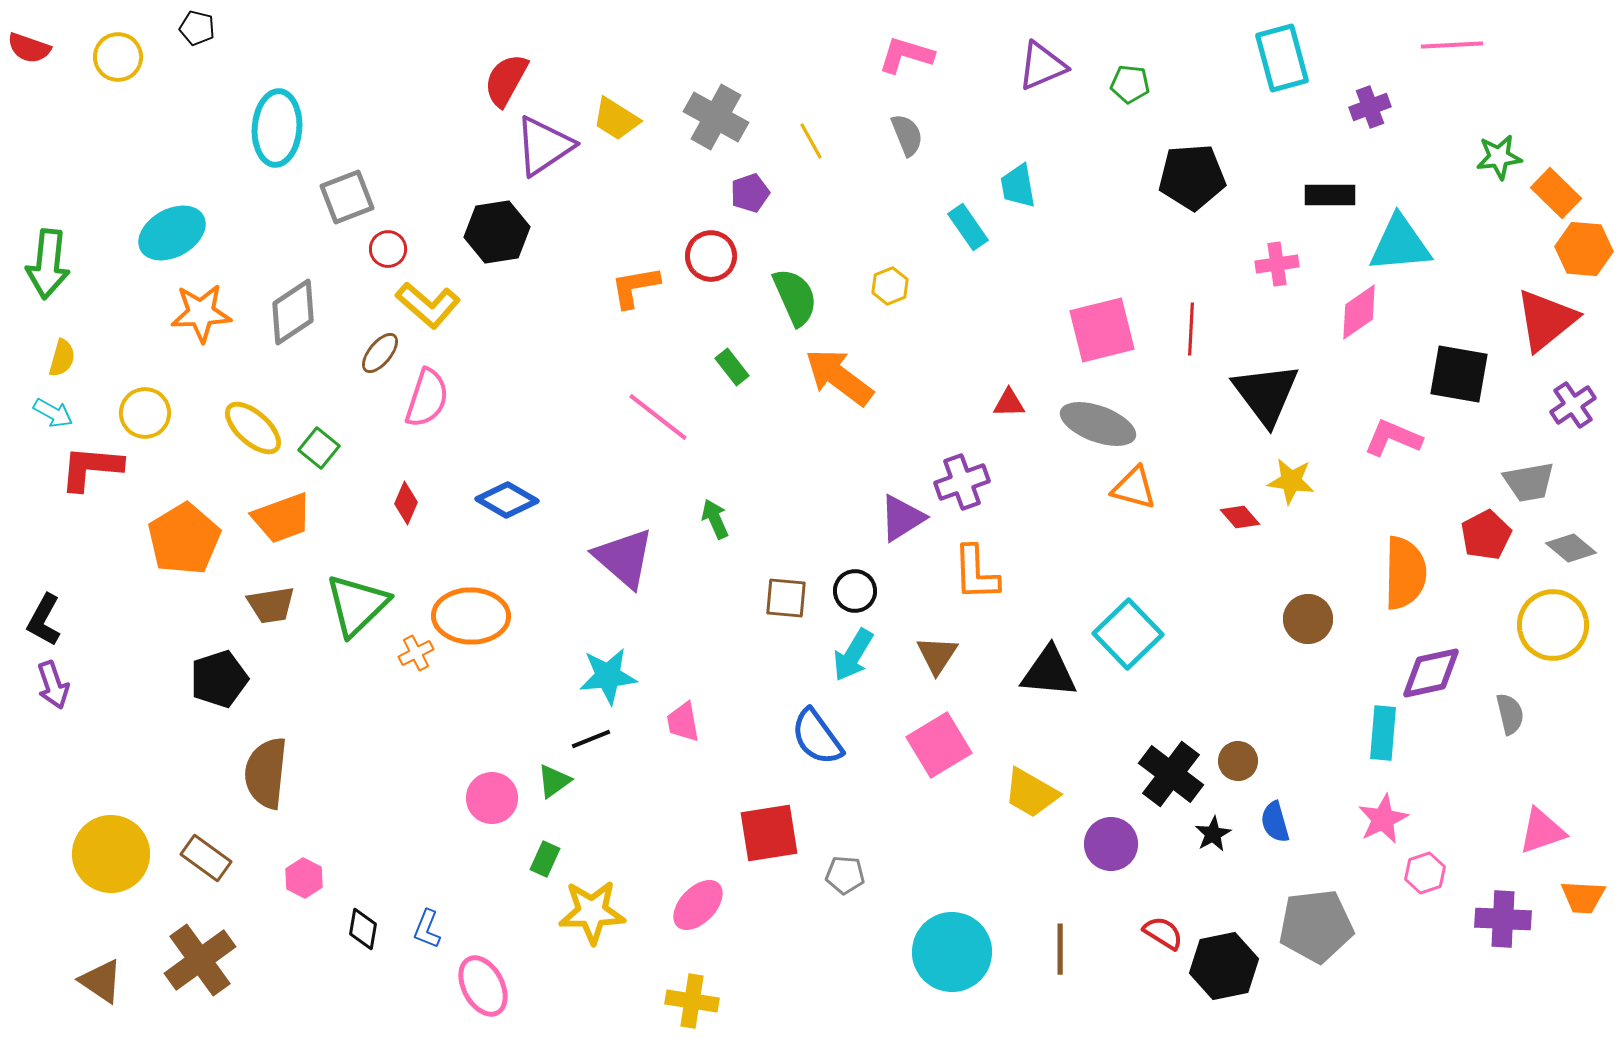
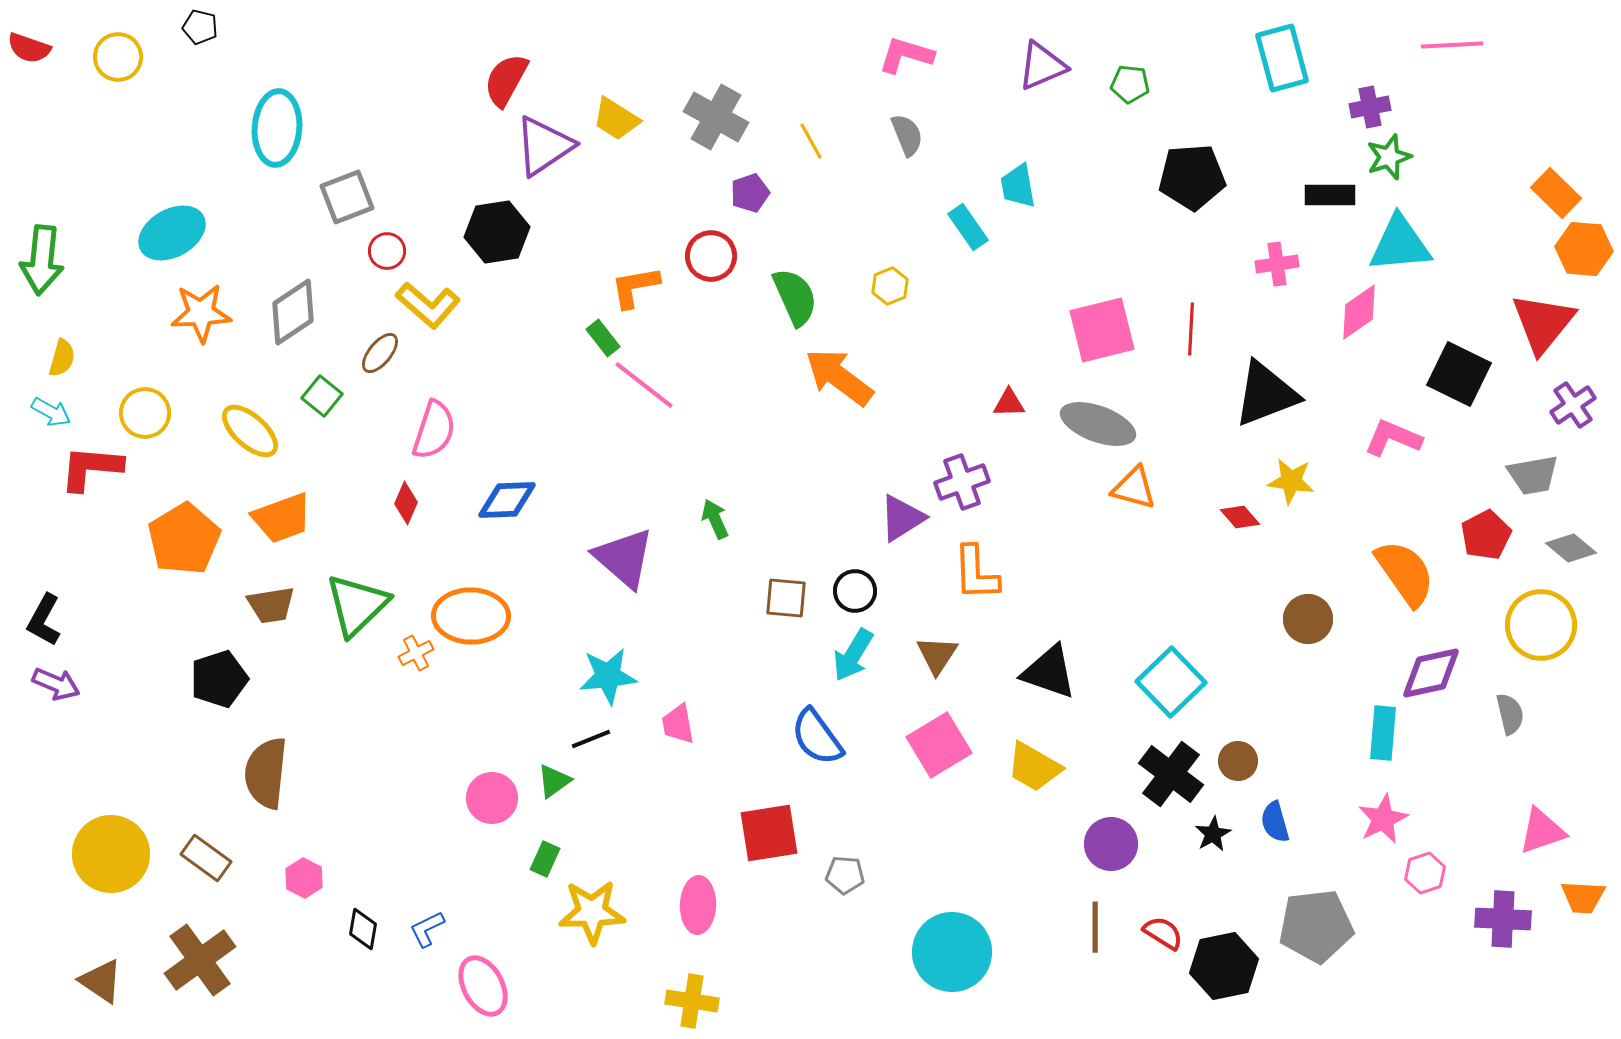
black pentagon at (197, 28): moved 3 px right, 1 px up
purple cross at (1370, 107): rotated 9 degrees clockwise
green star at (1499, 157): moved 110 px left; rotated 12 degrees counterclockwise
red circle at (388, 249): moved 1 px left, 2 px down
green arrow at (48, 264): moved 6 px left, 4 px up
red triangle at (1546, 320): moved 3 px left, 3 px down; rotated 12 degrees counterclockwise
green rectangle at (732, 367): moved 129 px left, 29 px up
black square at (1459, 374): rotated 16 degrees clockwise
black triangle at (1266, 394): rotated 46 degrees clockwise
pink semicircle at (427, 398): moved 7 px right, 32 px down
cyan arrow at (53, 413): moved 2 px left, 1 px up
pink line at (658, 417): moved 14 px left, 32 px up
yellow ellipse at (253, 428): moved 3 px left, 3 px down
green square at (319, 448): moved 3 px right, 52 px up
gray trapezoid at (1529, 482): moved 4 px right, 7 px up
blue diamond at (507, 500): rotated 32 degrees counterclockwise
orange semicircle at (1405, 573): rotated 36 degrees counterclockwise
yellow circle at (1553, 625): moved 12 px left
cyan square at (1128, 634): moved 43 px right, 48 px down
black triangle at (1049, 672): rotated 14 degrees clockwise
purple arrow at (53, 685): moved 3 px right, 1 px up; rotated 48 degrees counterclockwise
pink trapezoid at (683, 722): moved 5 px left, 2 px down
yellow trapezoid at (1031, 793): moved 3 px right, 26 px up
pink ellipse at (698, 905): rotated 42 degrees counterclockwise
blue L-shape at (427, 929): rotated 42 degrees clockwise
brown line at (1060, 949): moved 35 px right, 22 px up
